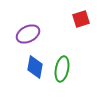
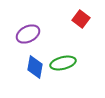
red square: rotated 36 degrees counterclockwise
green ellipse: moved 1 px right, 6 px up; rotated 65 degrees clockwise
